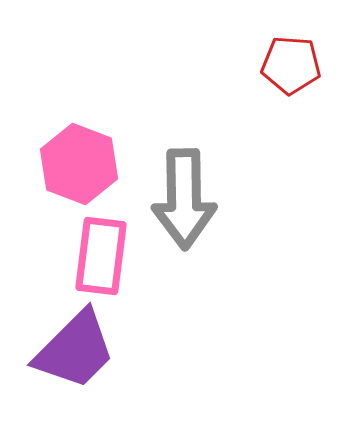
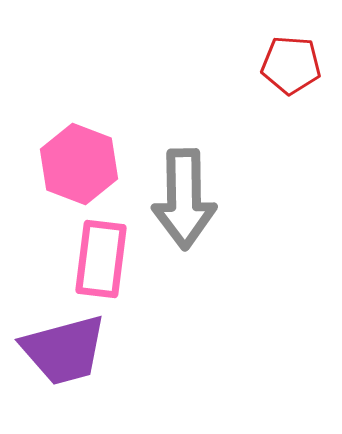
pink rectangle: moved 3 px down
purple trapezoid: moved 11 px left; rotated 30 degrees clockwise
